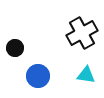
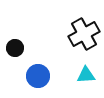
black cross: moved 2 px right, 1 px down
cyan triangle: rotated 12 degrees counterclockwise
